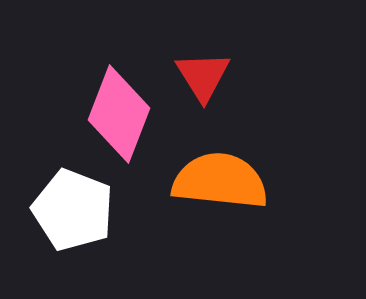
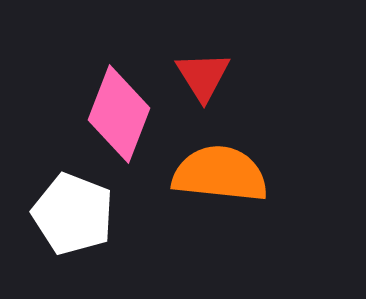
orange semicircle: moved 7 px up
white pentagon: moved 4 px down
